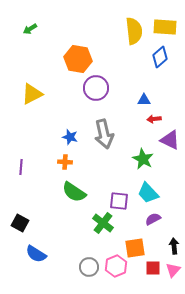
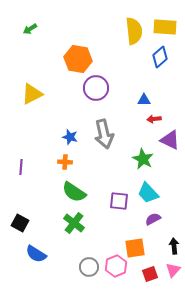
green cross: moved 29 px left
red square: moved 3 px left, 6 px down; rotated 21 degrees counterclockwise
